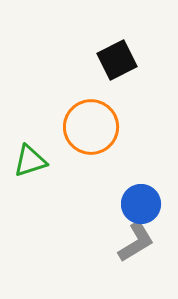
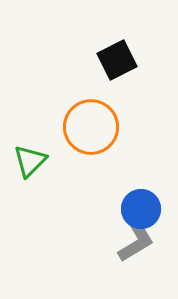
green triangle: rotated 27 degrees counterclockwise
blue circle: moved 5 px down
